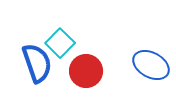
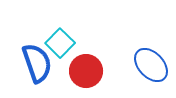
blue ellipse: rotated 18 degrees clockwise
